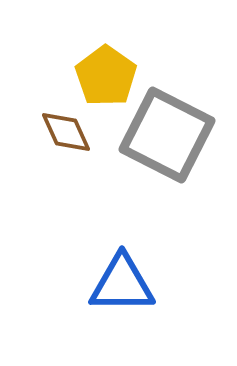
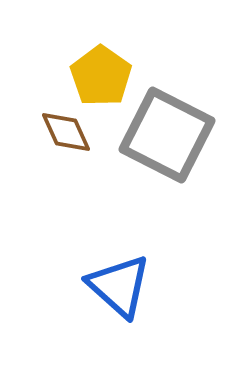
yellow pentagon: moved 5 px left
blue triangle: moved 3 px left, 2 px down; rotated 42 degrees clockwise
